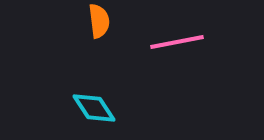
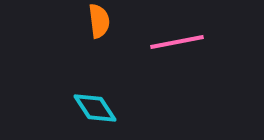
cyan diamond: moved 1 px right
